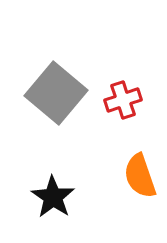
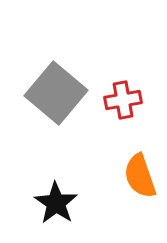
red cross: rotated 9 degrees clockwise
black star: moved 3 px right, 6 px down
